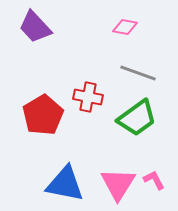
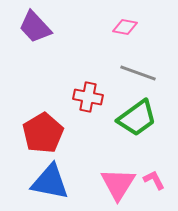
red pentagon: moved 18 px down
blue triangle: moved 15 px left, 2 px up
